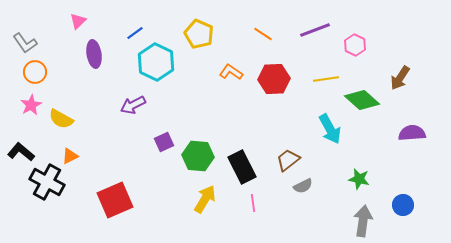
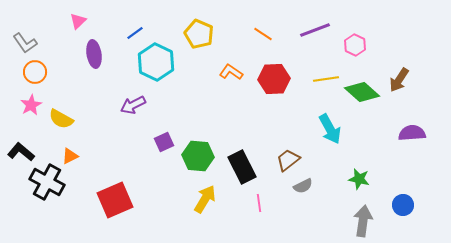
brown arrow: moved 1 px left, 2 px down
green diamond: moved 8 px up
pink line: moved 6 px right
